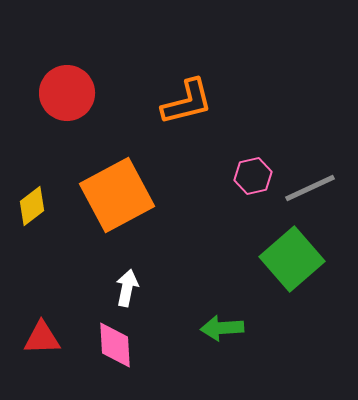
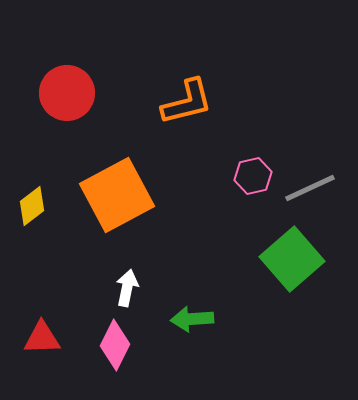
green arrow: moved 30 px left, 9 px up
pink diamond: rotated 30 degrees clockwise
